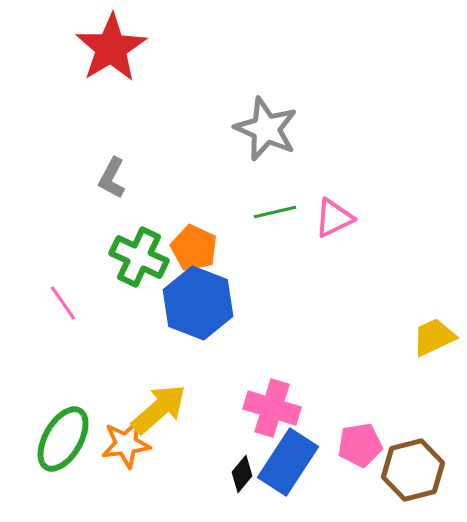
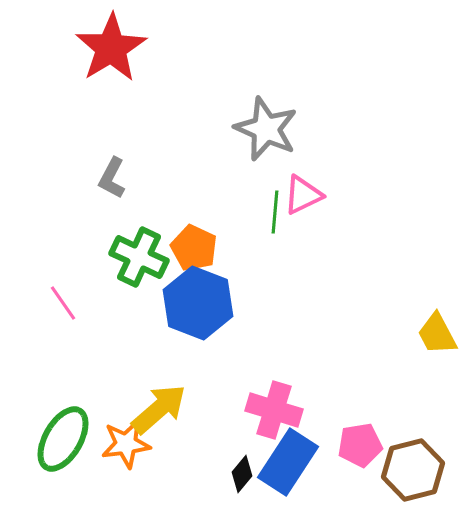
green line: rotated 72 degrees counterclockwise
pink triangle: moved 31 px left, 23 px up
yellow trapezoid: moved 3 px right, 3 px up; rotated 93 degrees counterclockwise
pink cross: moved 2 px right, 2 px down
